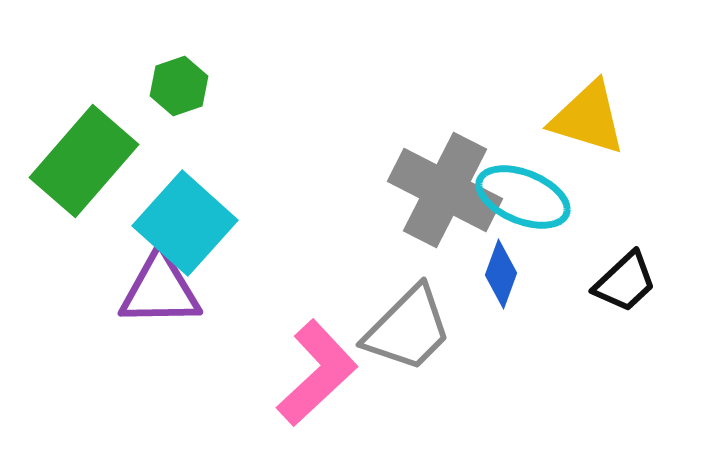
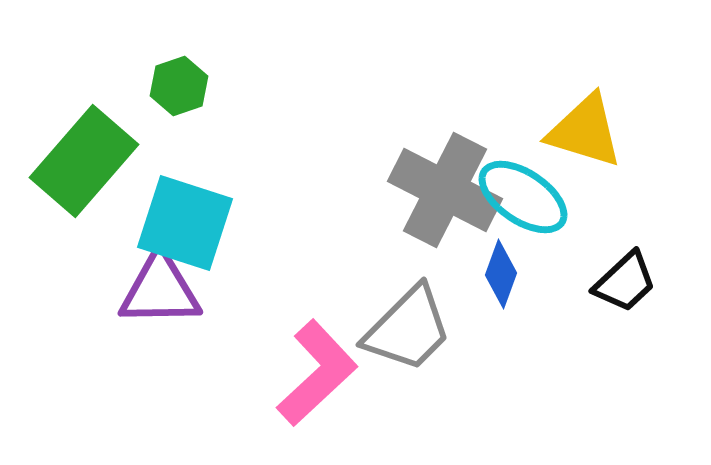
yellow triangle: moved 3 px left, 13 px down
cyan ellipse: rotated 12 degrees clockwise
cyan square: rotated 24 degrees counterclockwise
